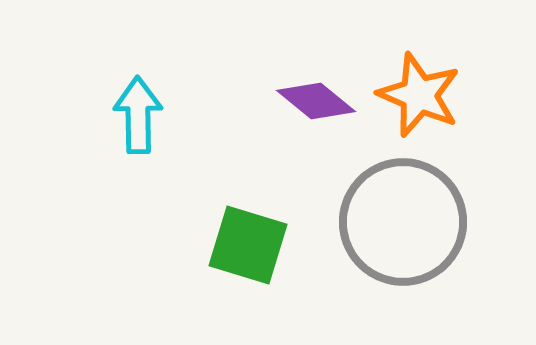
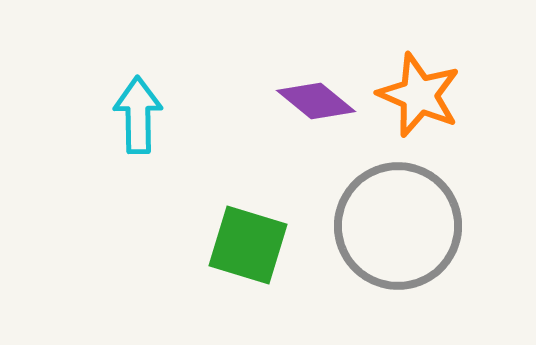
gray circle: moved 5 px left, 4 px down
